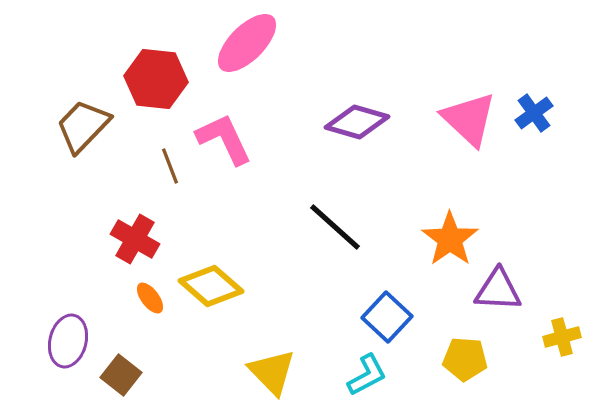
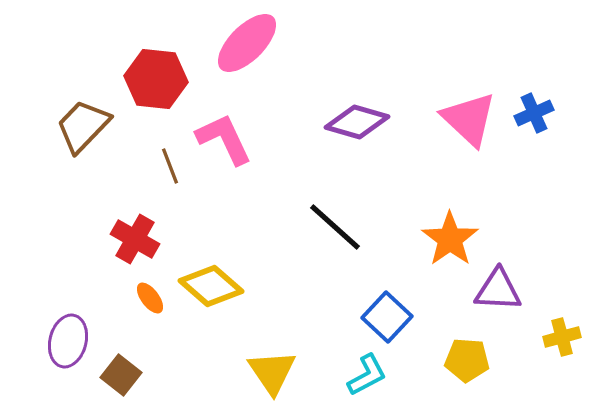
blue cross: rotated 12 degrees clockwise
yellow pentagon: moved 2 px right, 1 px down
yellow triangle: rotated 10 degrees clockwise
